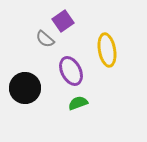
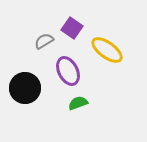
purple square: moved 9 px right, 7 px down; rotated 20 degrees counterclockwise
gray semicircle: moved 1 px left, 2 px down; rotated 108 degrees clockwise
yellow ellipse: rotated 44 degrees counterclockwise
purple ellipse: moved 3 px left
